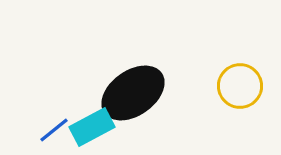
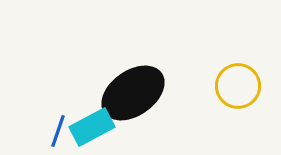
yellow circle: moved 2 px left
blue line: moved 4 px right, 1 px down; rotated 32 degrees counterclockwise
